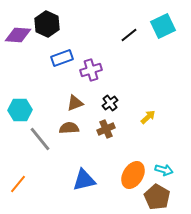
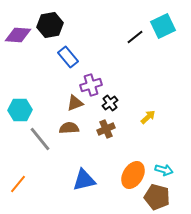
black hexagon: moved 3 px right, 1 px down; rotated 25 degrees clockwise
black line: moved 6 px right, 2 px down
blue rectangle: moved 6 px right, 1 px up; rotated 70 degrees clockwise
purple cross: moved 15 px down
brown pentagon: rotated 15 degrees counterclockwise
